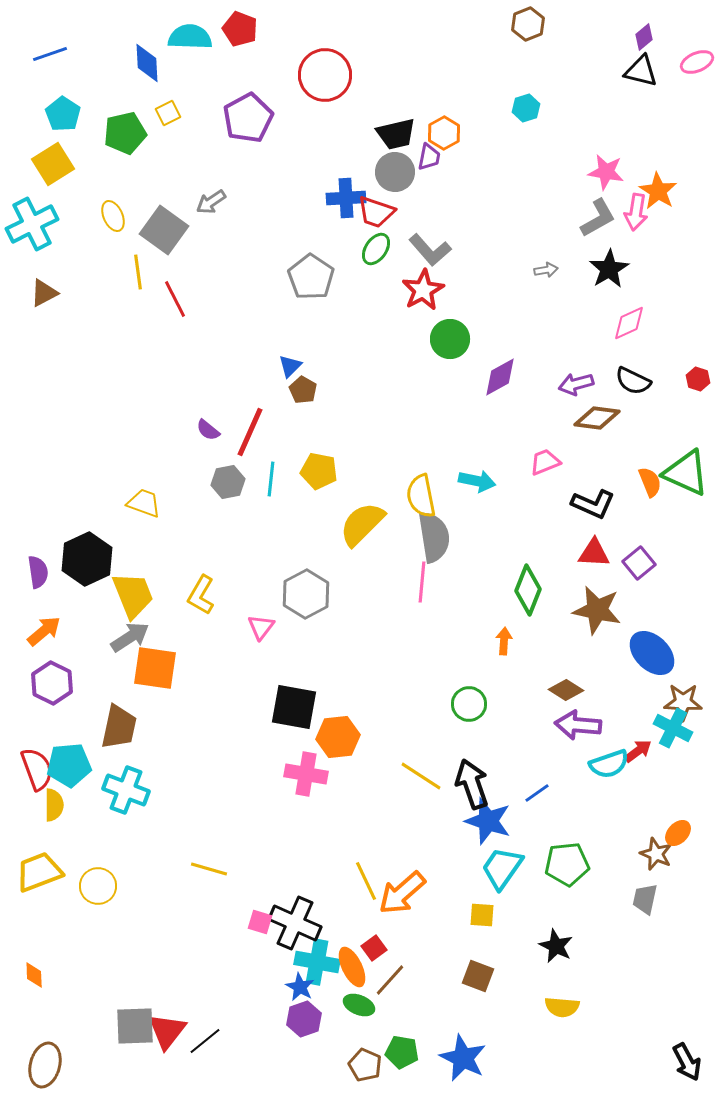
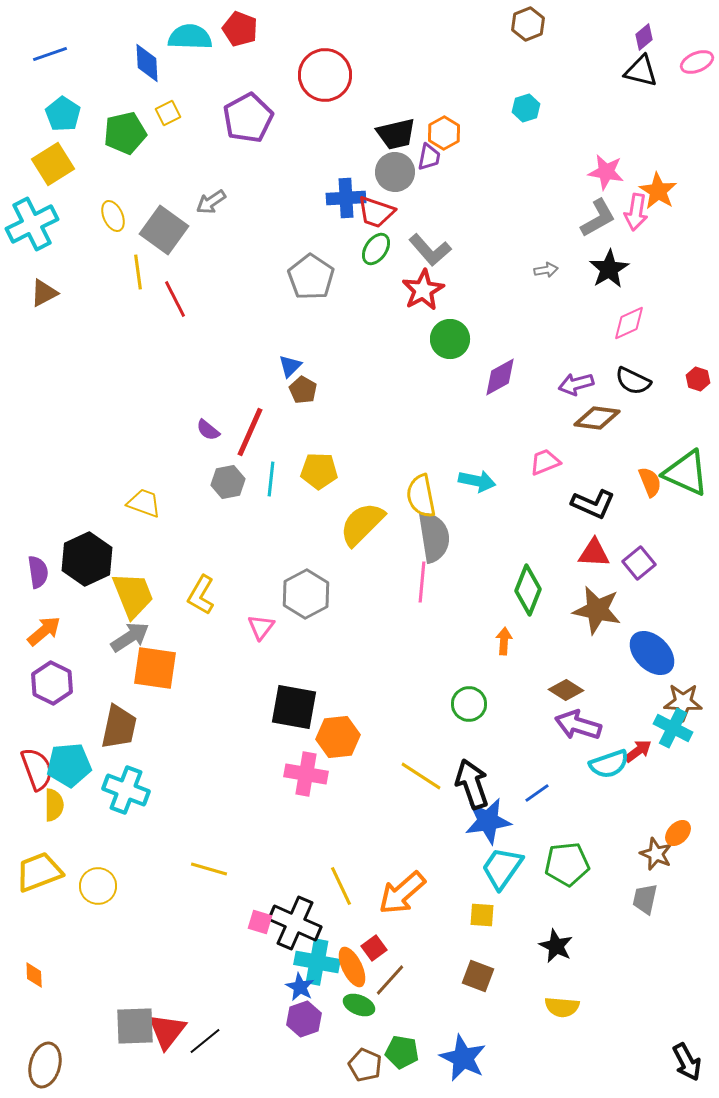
yellow pentagon at (319, 471): rotated 9 degrees counterclockwise
purple arrow at (578, 725): rotated 12 degrees clockwise
blue star at (488, 821): rotated 27 degrees counterclockwise
yellow line at (366, 881): moved 25 px left, 5 px down
